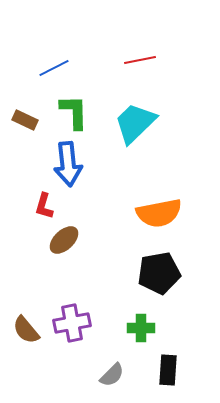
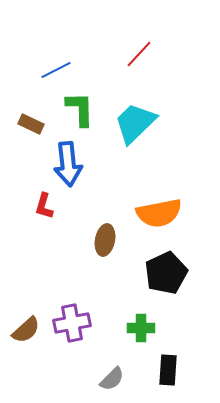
red line: moved 1 px left, 6 px up; rotated 36 degrees counterclockwise
blue line: moved 2 px right, 2 px down
green L-shape: moved 6 px right, 3 px up
brown rectangle: moved 6 px right, 4 px down
brown ellipse: moved 41 px right; rotated 36 degrees counterclockwise
black pentagon: moved 7 px right; rotated 15 degrees counterclockwise
brown semicircle: rotated 92 degrees counterclockwise
gray semicircle: moved 4 px down
